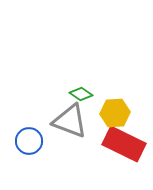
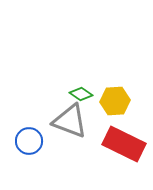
yellow hexagon: moved 12 px up
